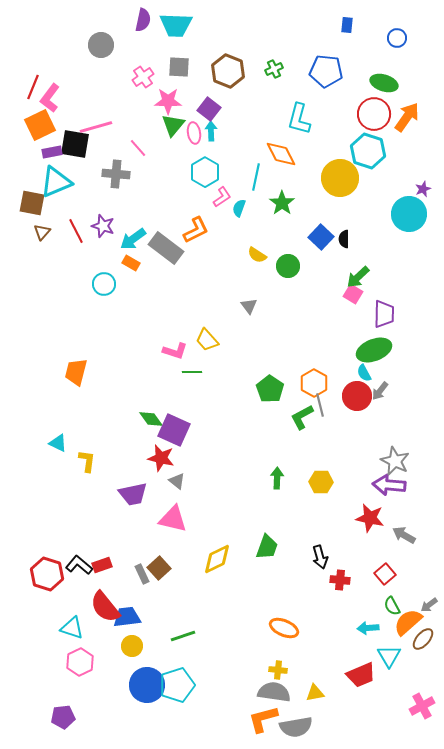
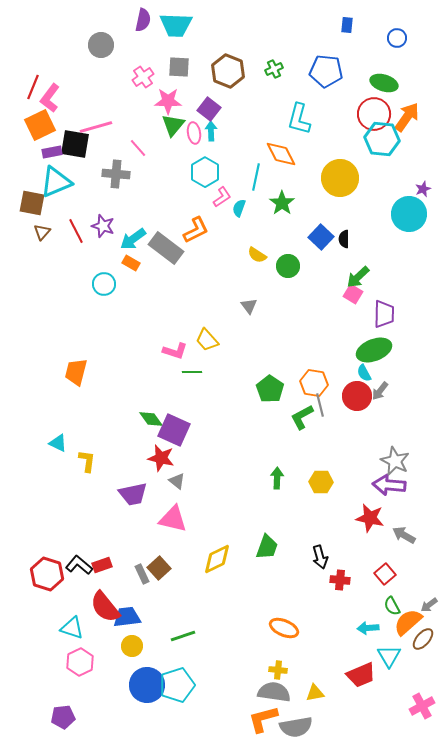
cyan hexagon at (368, 151): moved 14 px right, 12 px up; rotated 12 degrees counterclockwise
orange hexagon at (314, 383): rotated 20 degrees counterclockwise
